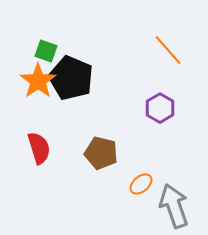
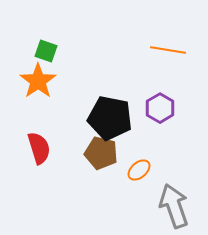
orange line: rotated 40 degrees counterclockwise
black pentagon: moved 39 px right, 40 px down; rotated 12 degrees counterclockwise
orange ellipse: moved 2 px left, 14 px up
